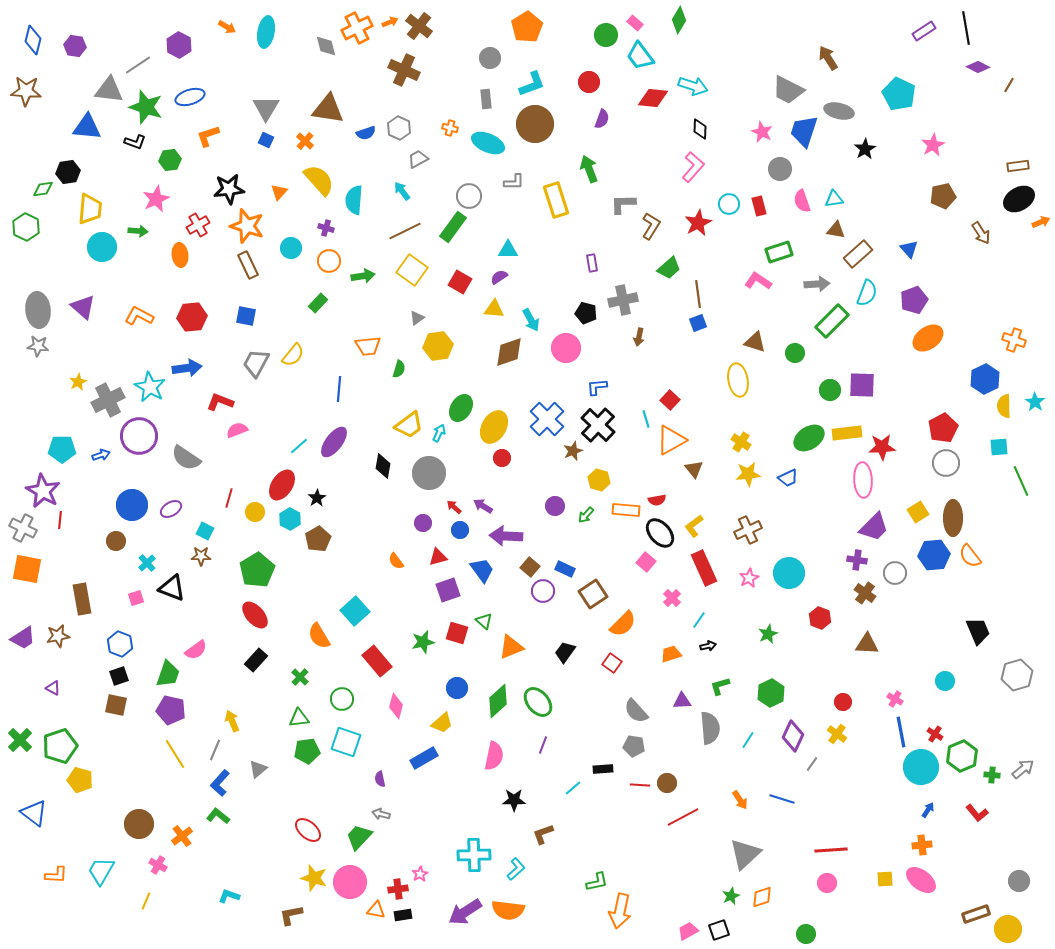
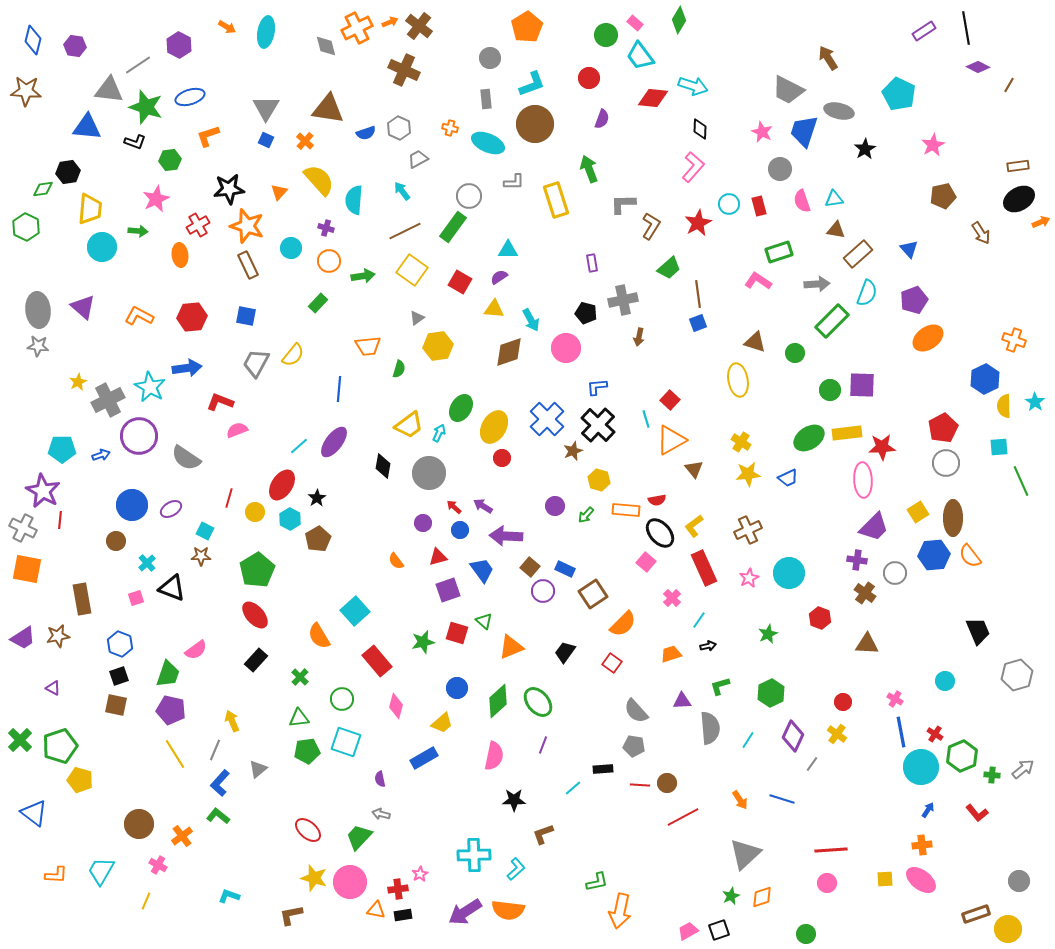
red circle at (589, 82): moved 4 px up
